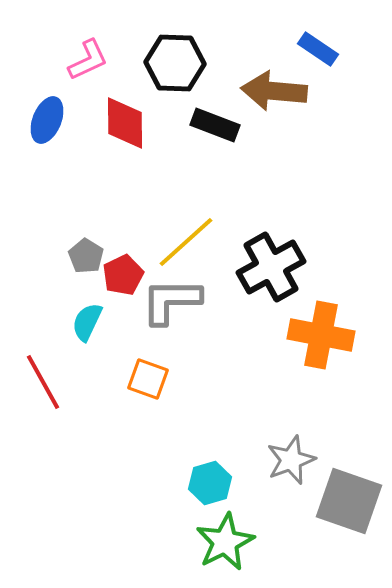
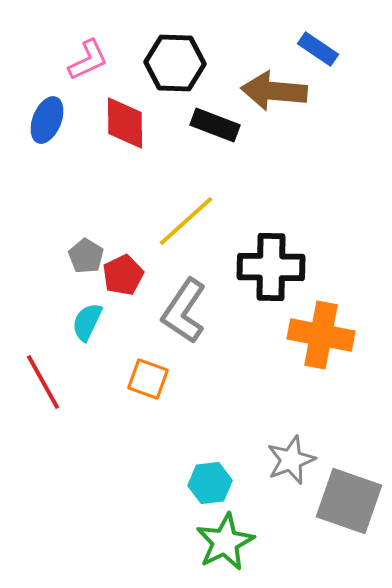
yellow line: moved 21 px up
black cross: rotated 30 degrees clockwise
gray L-shape: moved 13 px right, 10 px down; rotated 56 degrees counterclockwise
cyan hexagon: rotated 9 degrees clockwise
